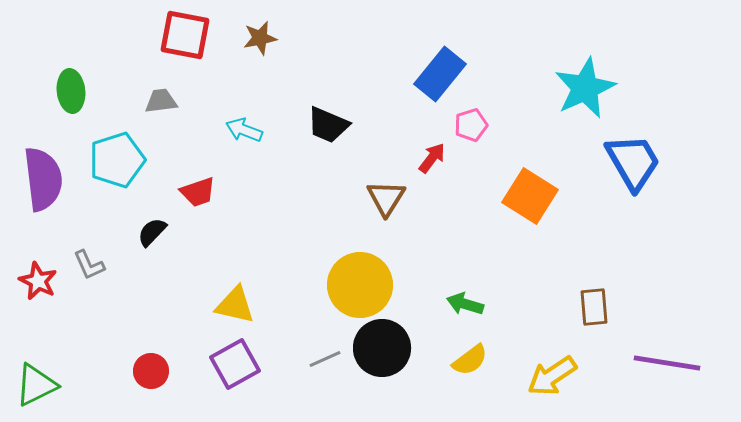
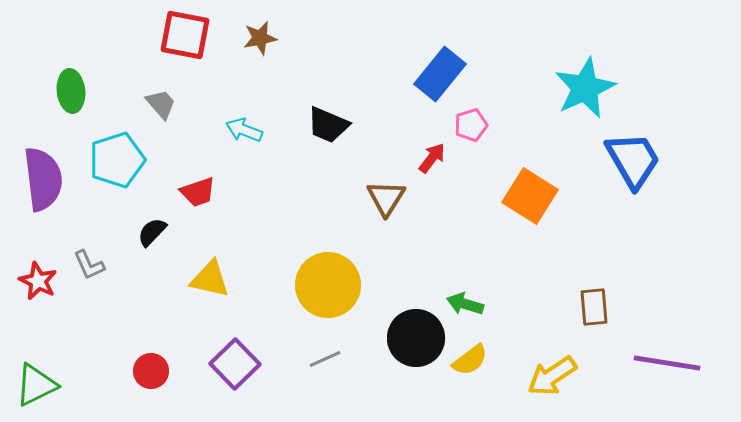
gray trapezoid: moved 3 px down; rotated 56 degrees clockwise
blue trapezoid: moved 2 px up
yellow circle: moved 32 px left
yellow triangle: moved 25 px left, 26 px up
black circle: moved 34 px right, 10 px up
purple square: rotated 15 degrees counterclockwise
